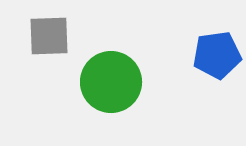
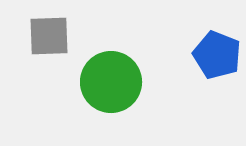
blue pentagon: rotated 30 degrees clockwise
